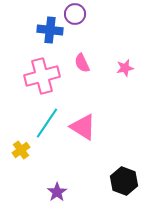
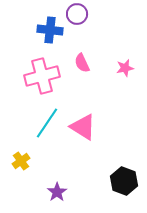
purple circle: moved 2 px right
yellow cross: moved 11 px down
